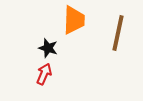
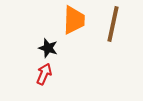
brown line: moved 5 px left, 9 px up
